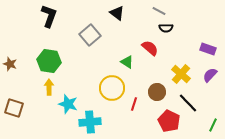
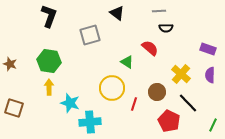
gray line: rotated 32 degrees counterclockwise
gray square: rotated 25 degrees clockwise
purple semicircle: rotated 42 degrees counterclockwise
cyan star: moved 2 px right, 1 px up
